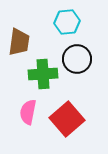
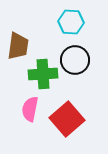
cyan hexagon: moved 4 px right; rotated 10 degrees clockwise
brown trapezoid: moved 1 px left, 4 px down
black circle: moved 2 px left, 1 px down
pink semicircle: moved 2 px right, 3 px up
